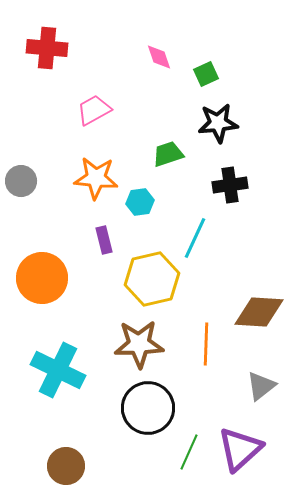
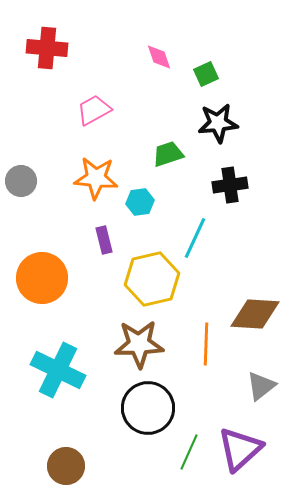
brown diamond: moved 4 px left, 2 px down
